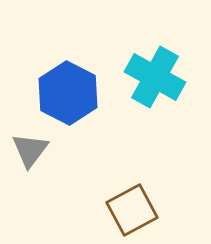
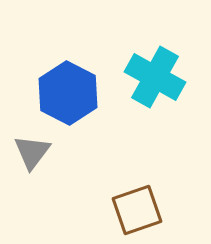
gray triangle: moved 2 px right, 2 px down
brown square: moved 5 px right; rotated 9 degrees clockwise
